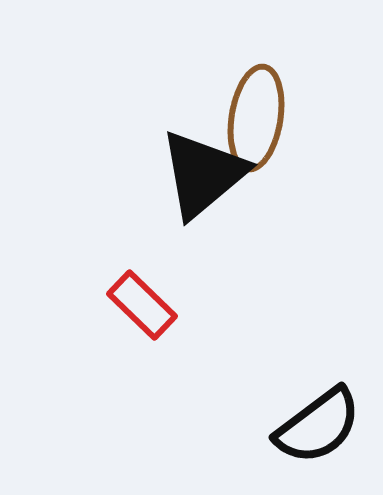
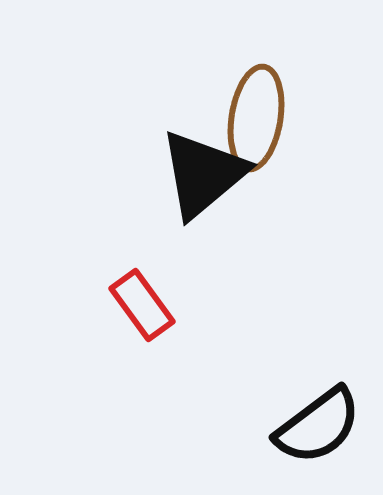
red rectangle: rotated 10 degrees clockwise
